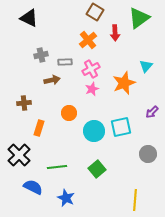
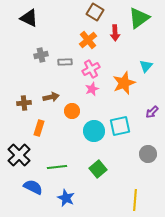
brown arrow: moved 1 px left, 17 px down
orange circle: moved 3 px right, 2 px up
cyan square: moved 1 px left, 1 px up
green square: moved 1 px right
